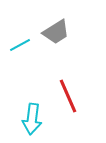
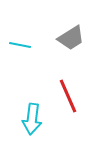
gray trapezoid: moved 15 px right, 6 px down
cyan line: rotated 40 degrees clockwise
